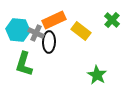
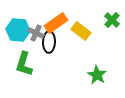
orange rectangle: moved 2 px right, 3 px down; rotated 10 degrees counterclockwise
